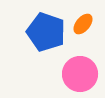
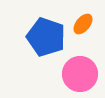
blue pentagon: moved 5 px down
